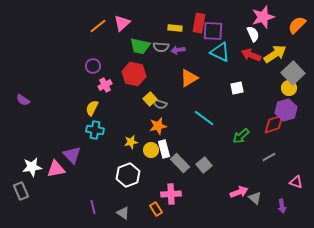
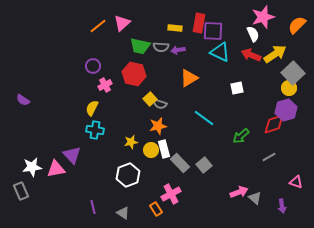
pink cross at (171, 194): rotated 24 degrees counterclockwise
